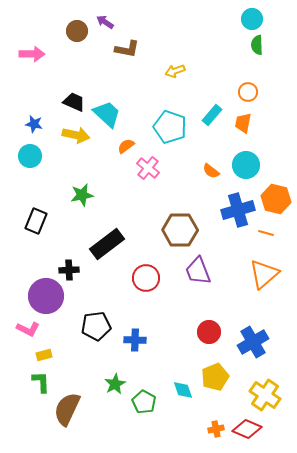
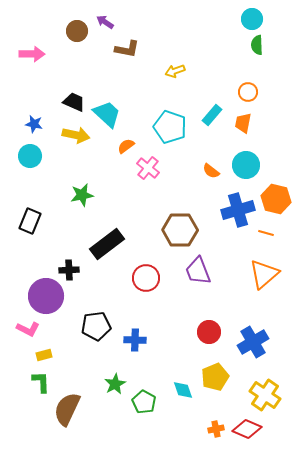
black rectangle at (36, 221): moved 6 px left
